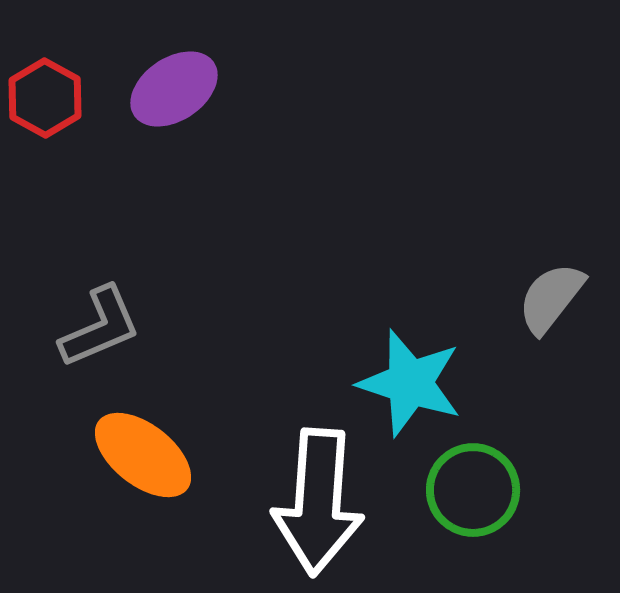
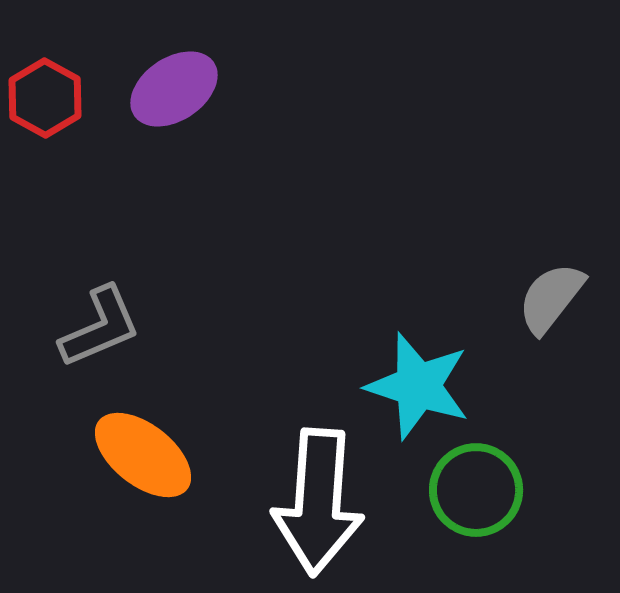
cyan star: moved 8 px right, 3 px down
green circle: moved 3 px right
